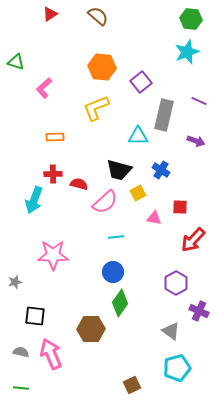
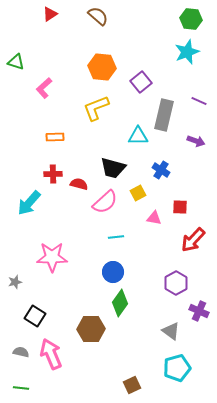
black trapezoid: moved 6 px left, 2 px up
cyan arrow: moved 5 px left, 3 px down; rotated 20 degrees clockwise
pink star: moved 1 px left, 2 px down
black square: rotated 25 degrees clockwise
